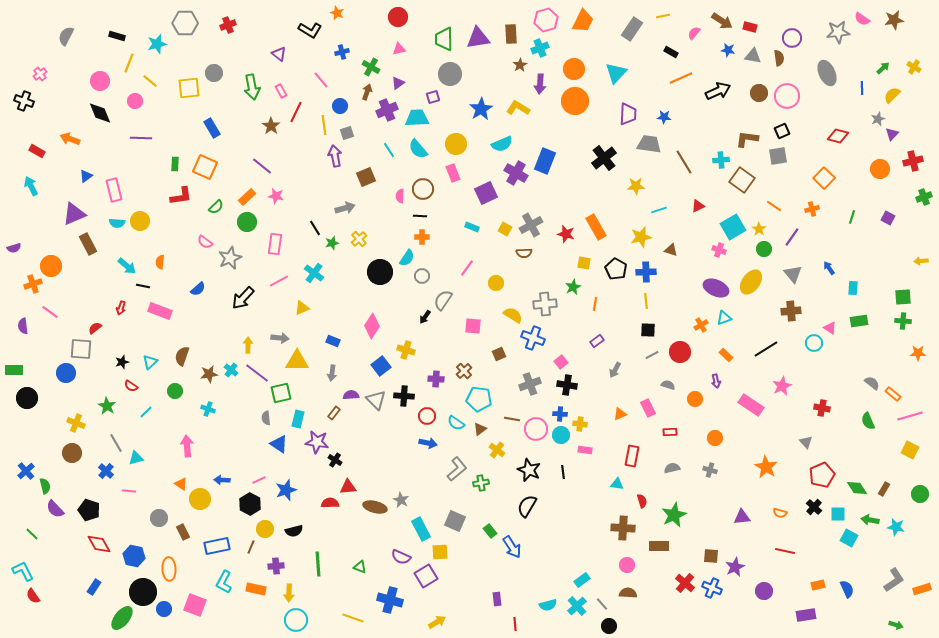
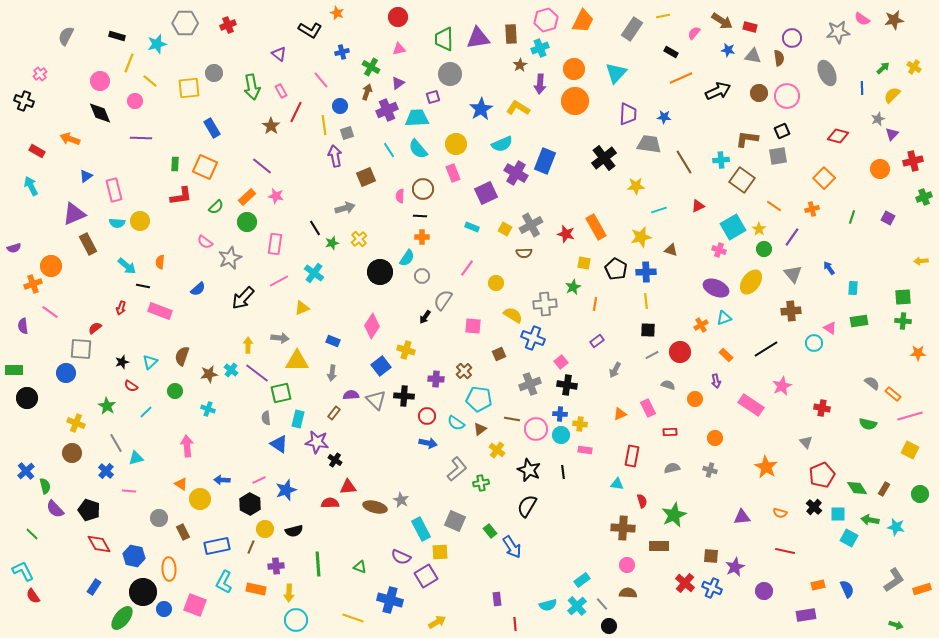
green semicircle at (868, 421): moved 3 px down; rotated 54 degrees counterclockwise
